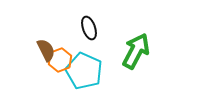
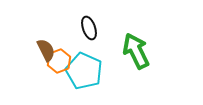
green arrow: rotated 54 degrees counterclockwise
orange hexagon: moved 1 px left, 1 px down
